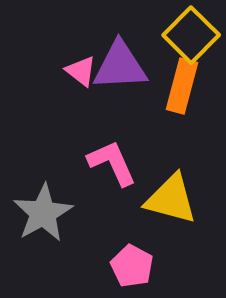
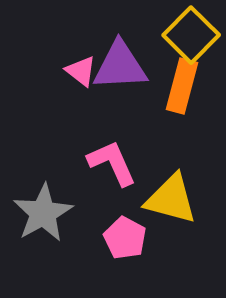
pink pentagon: moved 7 px left, 28 px up
